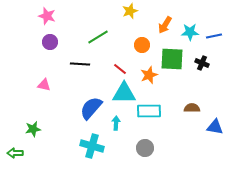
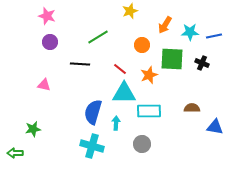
blue semicircle: moved 2 px right, 4 px down; rotated 25 degrees counterclockwise
gray circle: moved 3 px left, 4 px up
